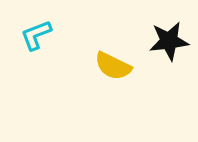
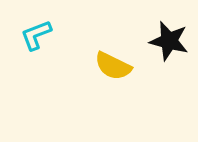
black star: rotated 21 degrees clockwise
